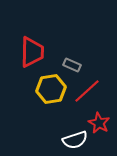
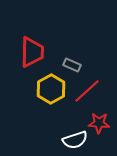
yellow hexagon: rotated 20 degrees counterclockwise
red star: rotated 25 degrees counterclockwise
